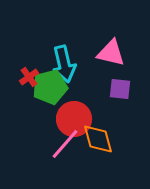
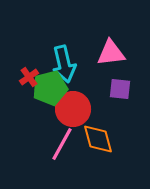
pink triangle: rotated 20 degrees counterclockwise
green pentagon: moved 1 px down
red circle: moved 1 px left, 10 px up
pink line: moved 3 px left; rotated 12 degrees counterclockwise
